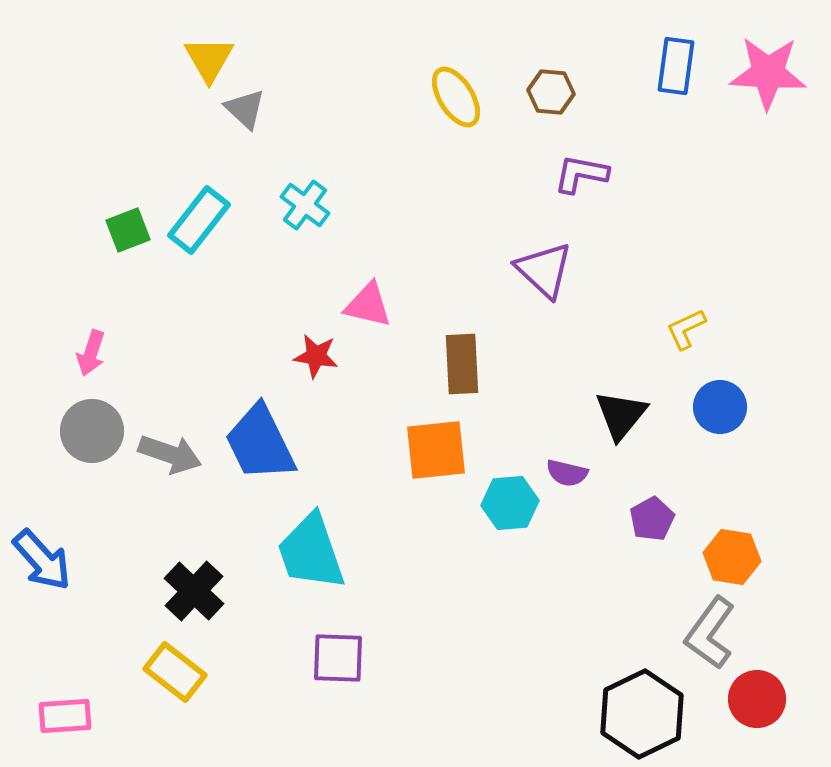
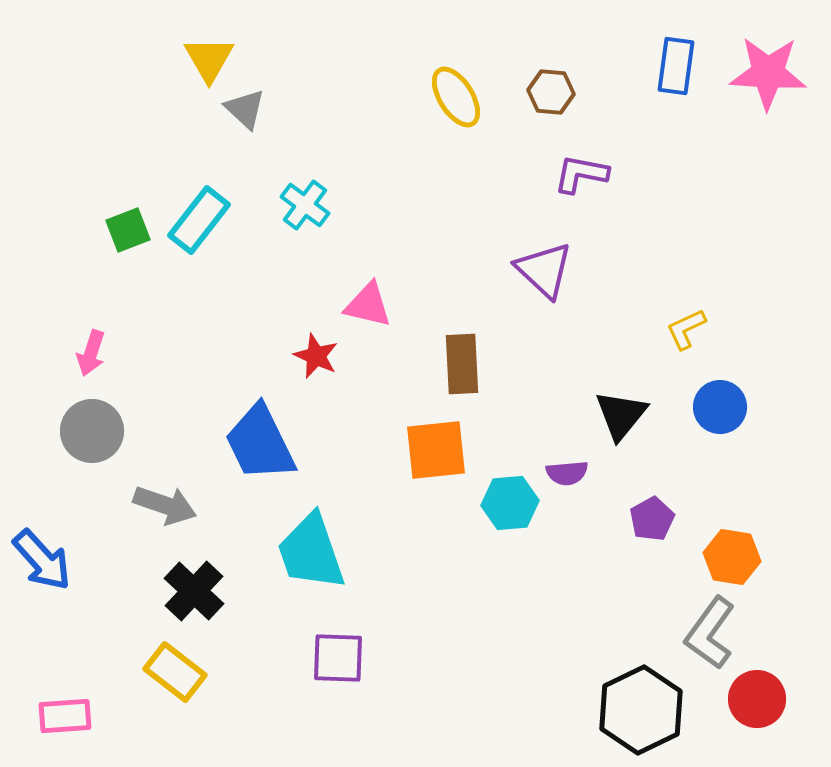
red star: rotated 15 degrees clockwise
gray arrow: moved 5 px left, 51 px down
purple semicircle: rotated 18 degrees counterclockwise
black hexagon: moved 1 px left, 4 px up
